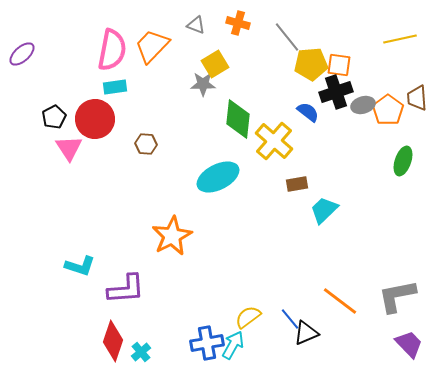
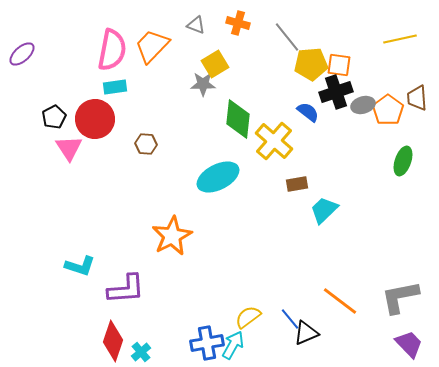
gray L-shape: moved 3 px right, 1 px down
